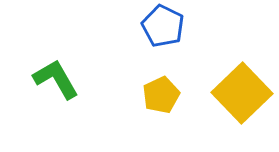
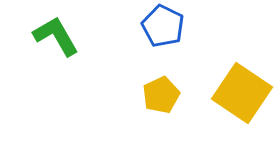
green L-shape: moved 43 px up
yellow square: rotated 12 degrees counterclockwise
